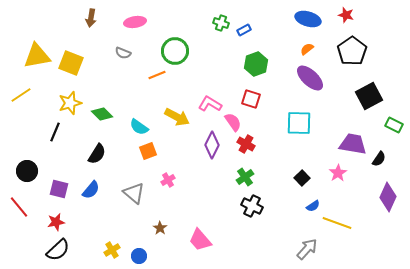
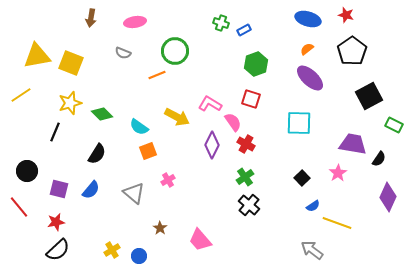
black cross at (252, 206): moved 3 px left, 1 px up; rotated 15 degrees clockwise
gray arrow at (307, 249): moved 5 px right, 1 px down; rotated 95 degrees counterclockwise
